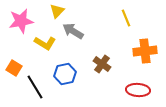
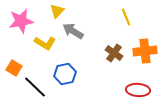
yellow line: moved 1 px up
brown cross: moved 12 px right, 11 px up
black line: rotated 15 degrees counterclockwise
